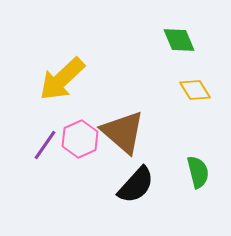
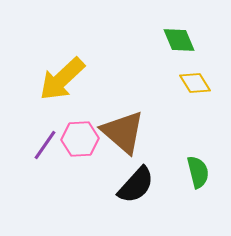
yellow diamond: moved 7 px up
pink hexagon: rotated 21 degrees clockwise
